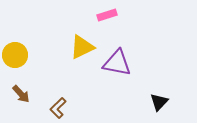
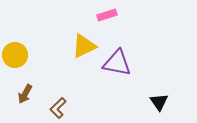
yellow triangle: moved 2 px right, 1 px up
brown arrow: moved 4 px right; rotated 72 degrees clockwise
black triangle: rotated 18 degrees counterclockwise
